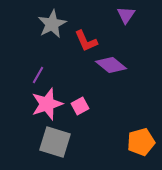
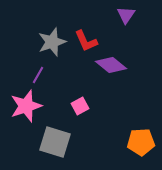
gray star: moved 18 px down; rotated 8 degrees clockwise
pink star: moved 21 px left, 2 px down
orange pentagon: rotated 12 degrees clockwise
